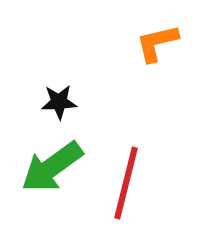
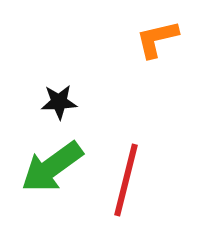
orange L-shape: moved 4 px up
red line: moved 3 px up
